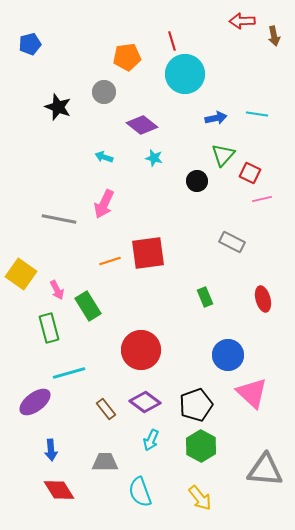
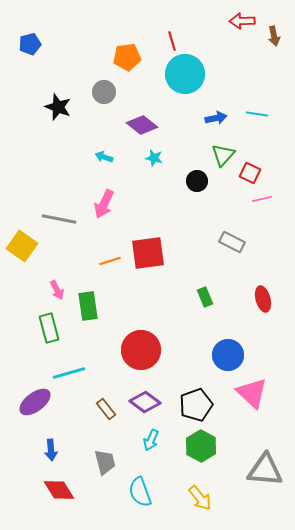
yellow square at (21, 274): moved 1 px right, 28 px up
green rectangle at (88, 306): rotated 24 degrees clockwise
gray trapezoid at (105, 462): rotated 76 degrees clockwise
